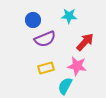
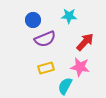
pink star: moved 3 px right, 1 px down
